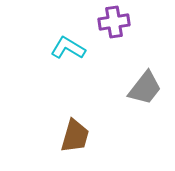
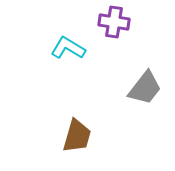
purple cross: rotated 16 degrees clockwise
brown trapezoid: moved 2 px right
